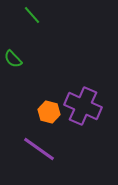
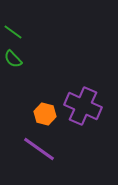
green line: moved 19 px left, 17 px down; rotated 12 degrees counterclockwise
orange hexagon: moved 4 px left, 2 px down
